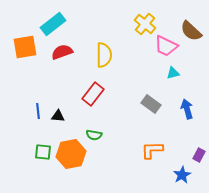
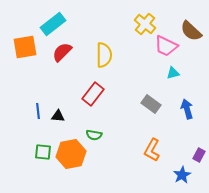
red semicircle: rotated 25 degrees counterclockwise
orange L-shape: rotated 60 degrees counterclockwise
